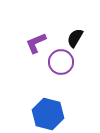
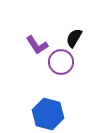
black semicircle: moved 1 px left
purple L-shape: moved 1 px right, 2 px down; rotated 100 degrees counterclockwise
